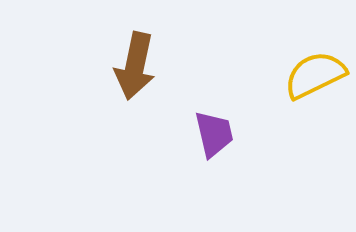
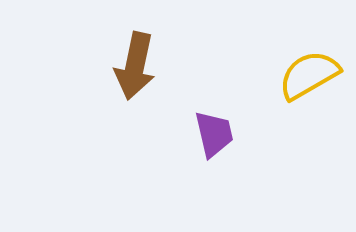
yellow semicircle: moved 6 px left; rotated 4 degrees counterclockwise
